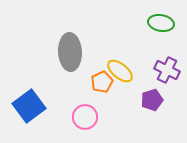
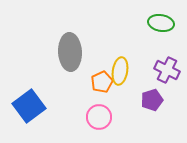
yellow ellipse: rotated 60 degrees clockwise
pink circle: moved 14 px right
